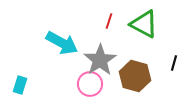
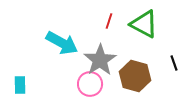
black line: rotated 35 degrees counterclockwise
cyan rectangle: rotated 18 degrees counterclockwise
